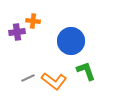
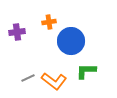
orange cross: moved 16 px right, 1 px down; rotated 16 degrees counterclockwise
green L-shape: rotated 70 degrees counterclockwise
